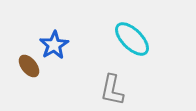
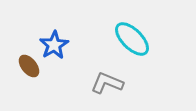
gray L-shape: moved 5 px left, 7 px up; rotated 100 degrees clockwise
